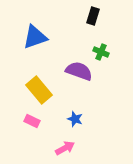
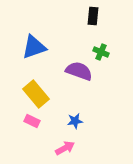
black rectangle: rotated 12 degrees counterclockwise
blue triangle: moved 1 px left, 10 px down
yellow rectangle: moved 3 px left, 4 px down
blue star: moved 2 px down; rotated 28 degrees counterclockwise
